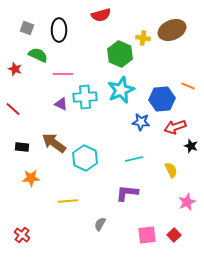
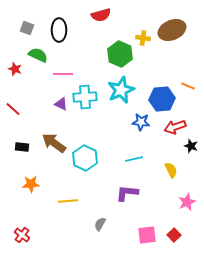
orange star: moved 6 px down
